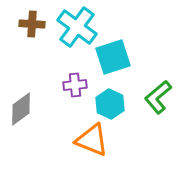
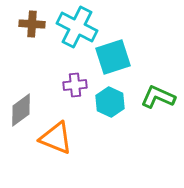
cyan cross: rotated 9 degrees counterclockwise
green L-shape: rotated 64 degrees clockwise
cyan hexagon: moved 2 px up
gray diamond: moved 1 px down
orange triangle: moved 36 px left, 2 px up
